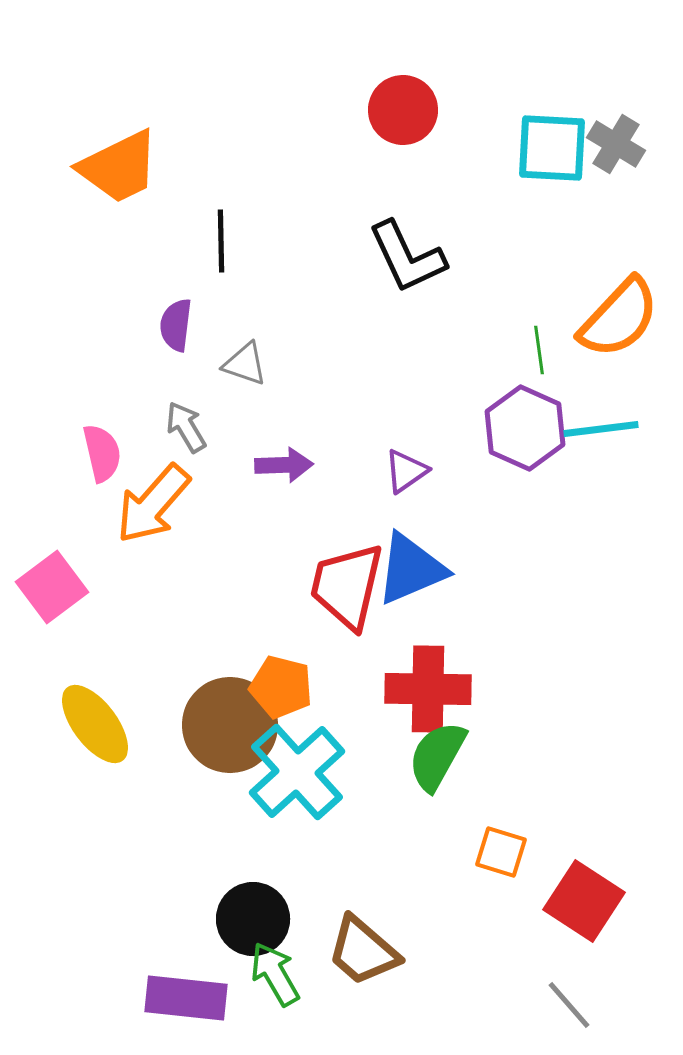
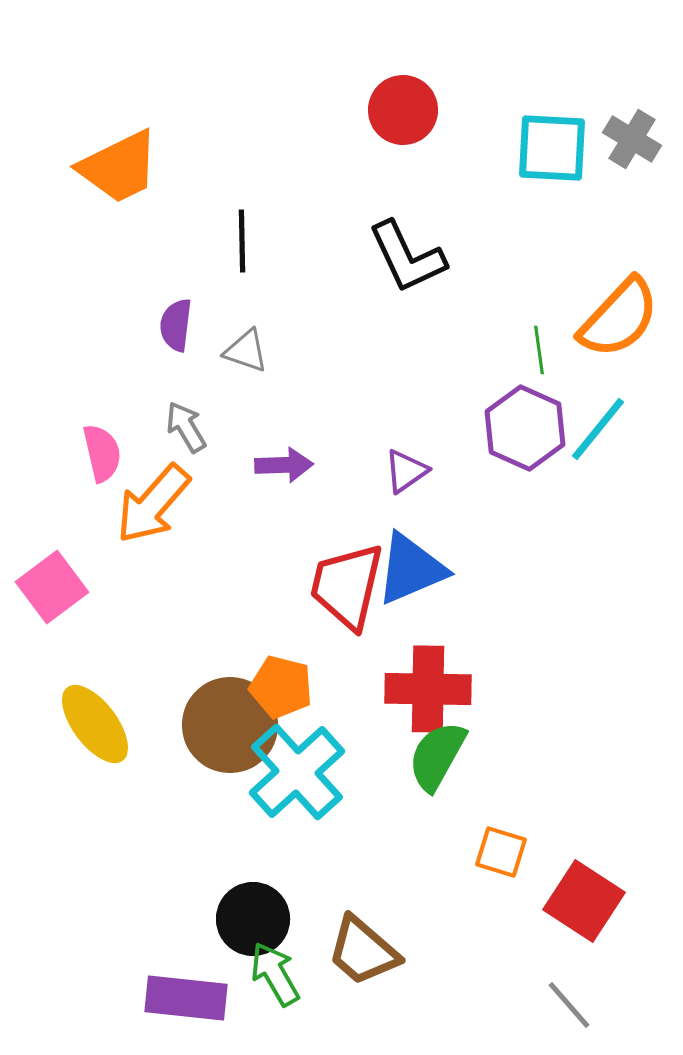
gray cross: moved 16 px right, 5 px up
black line: moved 21 px right
gray triangle: moved 1 px right, 13 px up
cyan line: moved 3 px left; rotated 44 degrees counterclockwise
